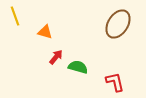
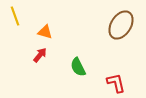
brown ellipse: moved 3 px right, 1 px down
red arrow: moved 16 px left, 2 px up
green semicircle: rotated 132 degrees counterclockwise
red L-shape: moved 1 px right, 1 px down
